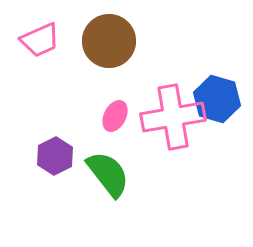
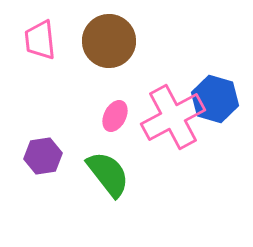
pink trapezoid: rotated 108 degrees clockwise
blue hexagon: moved 2 px left
pink cross: rotated 18 degrees counterclockwise
purple hexagon: moved 12 px left; rotated 18 degrees clockwise
